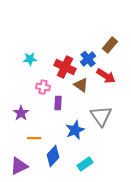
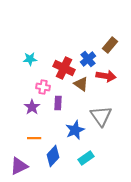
red cross: moved 1 px left, 1 px down
red arrow: rotated 24 degrees counterclockwise
brown triangle: moved 1 px up
purple star: moved 11 px right, 6 px up
cyan rectangle: moved 1 px right, 6 px up
